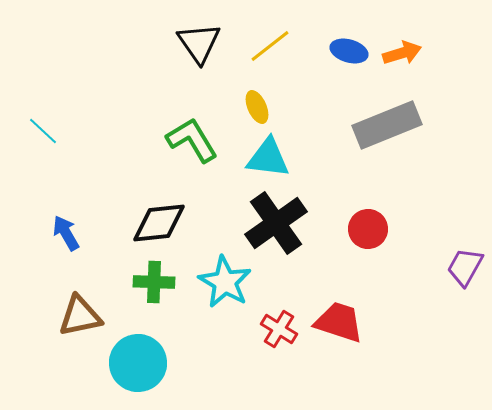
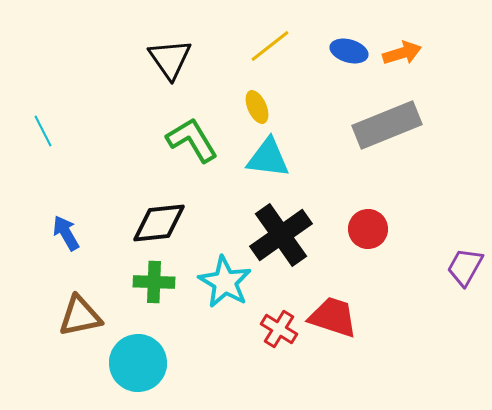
black triangle: moved 29 px left, 16 px down
cyan line: rotated 20 degrees clockwise
black cross: moved 5 px right, 12 px down
red trapezoid: moved 6 px left, 5 px up
